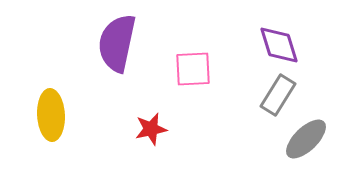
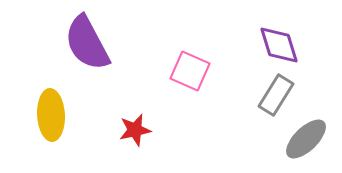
purple semicircle: moved 30 px left; rotated 40 degrees counterclockwise
pink square: moved 3 px left, 2 px down; rotated 27 degrees clockwise
gray rectangle: moved 2 px left
red star: moved 16 px left, 1 px down
